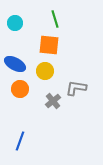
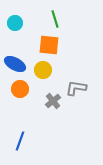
yellow circle: moved 2 px left, 1 px up
